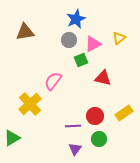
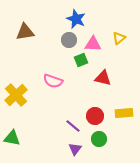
blue star: rotated 24 degrees counterclockwise
pink triangle: rotated 30 degrees clockwise
pink semicircle: rotated 108 degrees counterclockwise
yellow cross: moved 14 px left, 9 px up
yellow rectangle: rotated 30 degrees clockwise
purple line: rotated 42 degrees clockwise
green triangle: rotated 42 degrees clockwise
